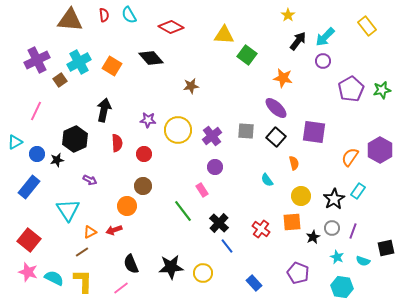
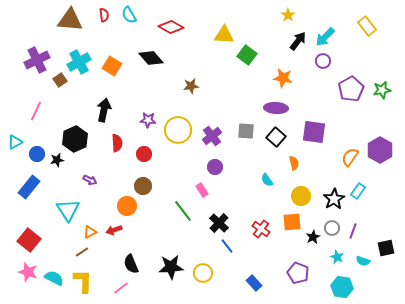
purple ellipse at (276, 108): rotated 40 degrees counterclockwise
